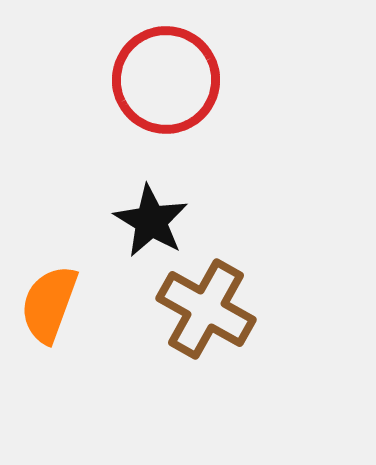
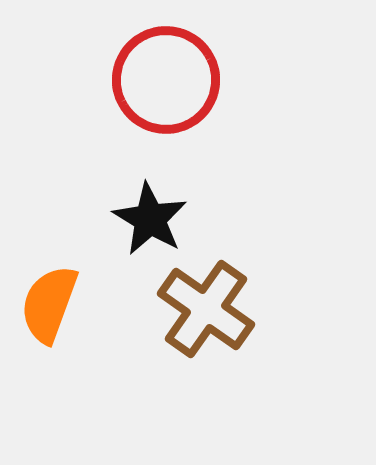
black star: moved 1 px left, 2 px up
brown cross: rotated 6 degrees clockwise
